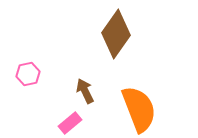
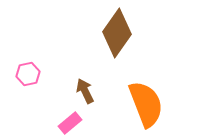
brown diamond: moved 1 px right, 1 px up
orange semicircle: moved 7 px right, 5 px up
